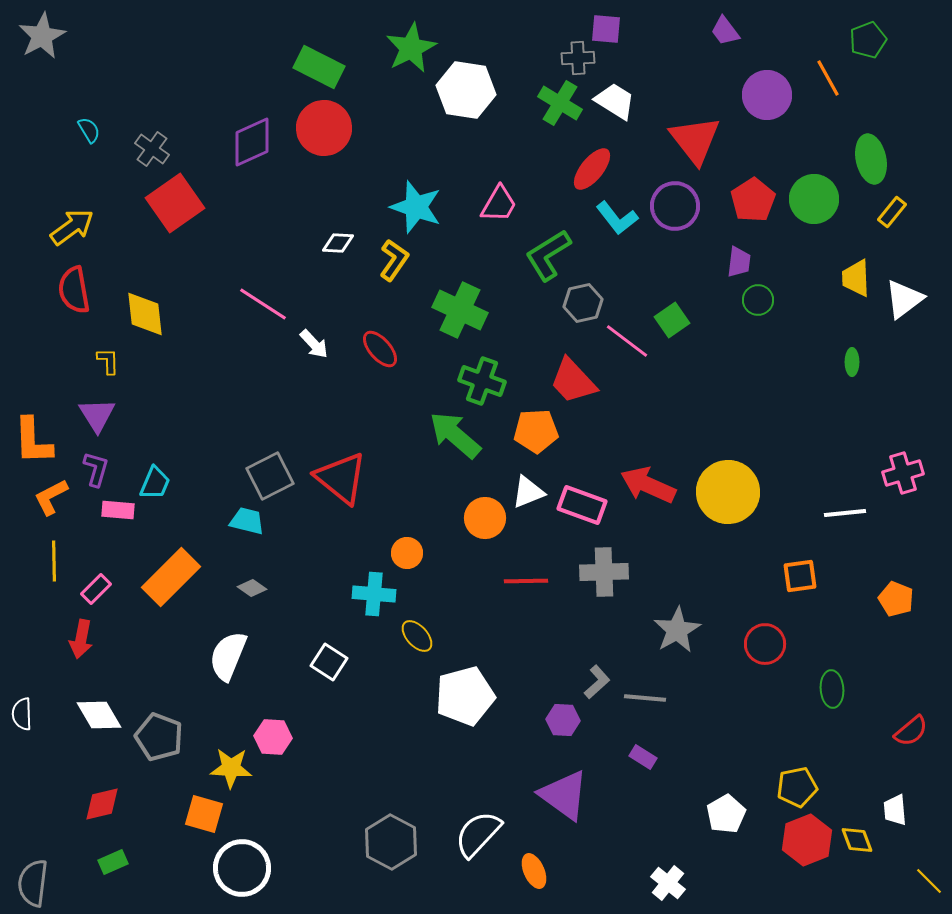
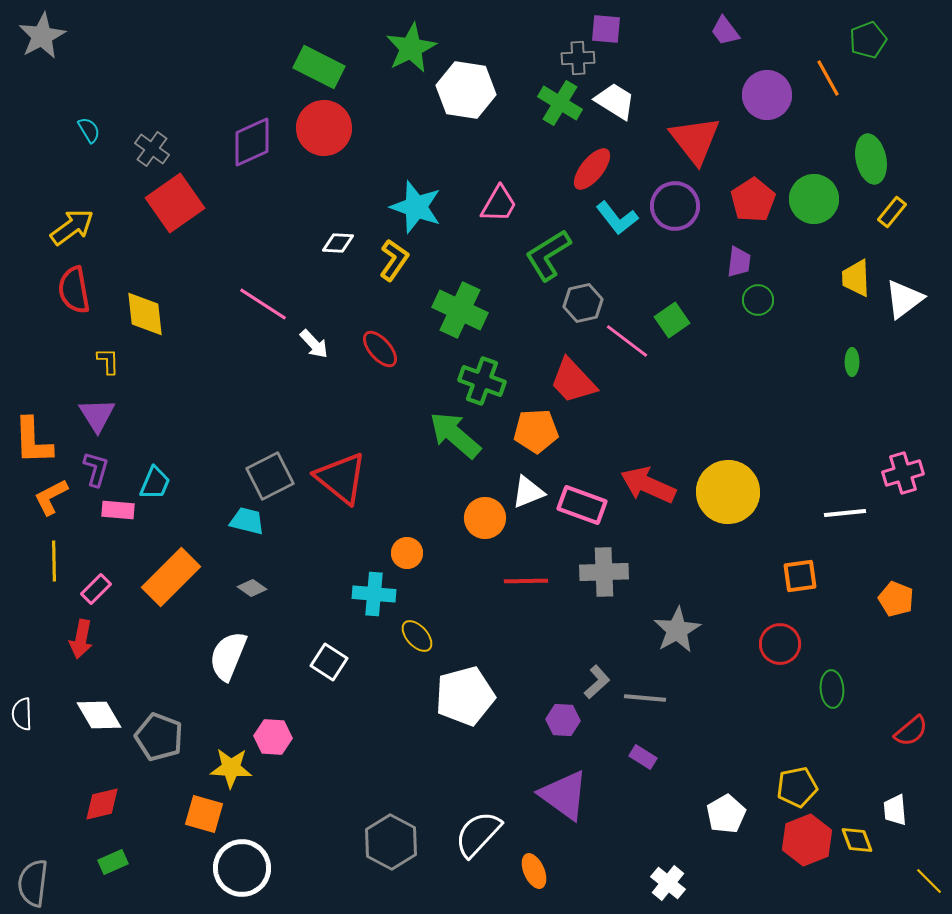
red circle at (765, 644): moved 15 px right
